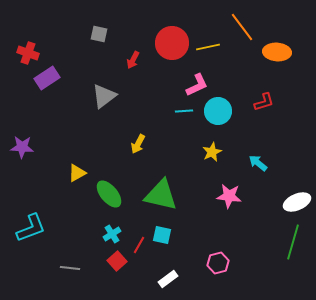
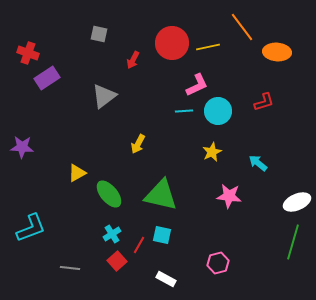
white rectangle: moved 2 px left; rotated 66 degrees clockwise
